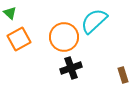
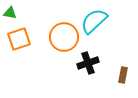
green triangle: rotated 32 degrees counterclockwise
orange square: rotated 10 degrees clockwise
black cross: moved 17 px right, 5 px up
brown rectangle: rotated 28 degrees clockwise
